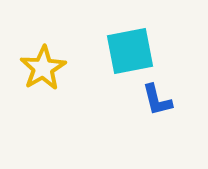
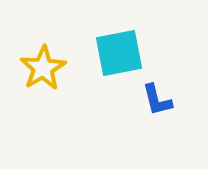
cyan square: moved 11 px left, 2 px down
